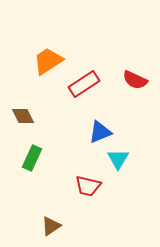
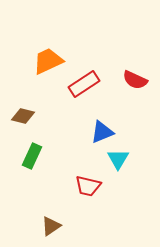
orange trapezoid: rotated 8 degrees clockwise
brown diamond: rotated 50 degrees counterclockwise
blue triangle: moved 2 px right
green rectangle: moved 2 px up
